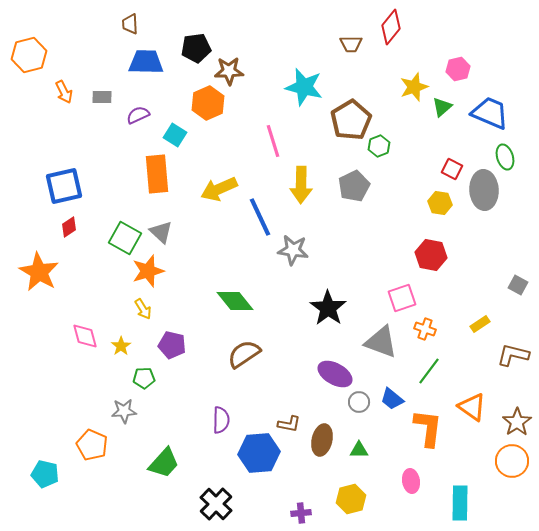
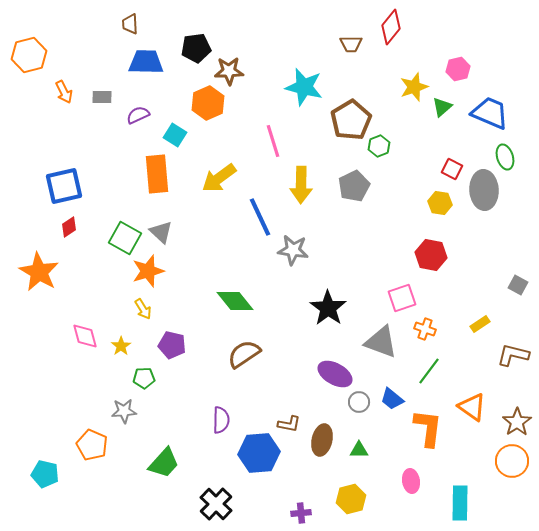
yellow arrow at (219, 189): moved 11 px up; rotated 12 degrees counterclockwise
